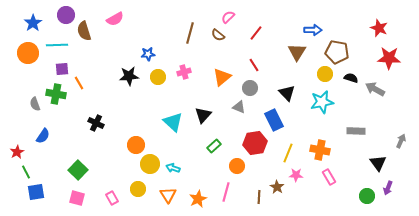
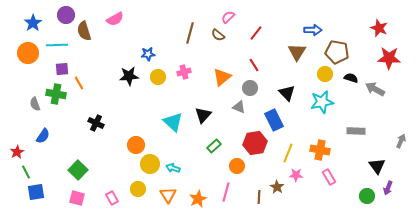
black triangle at (378, 163): moved 1 px left, 3 px down
